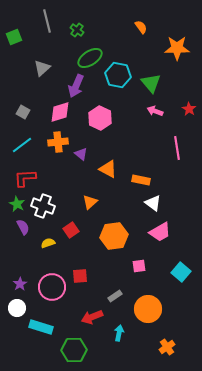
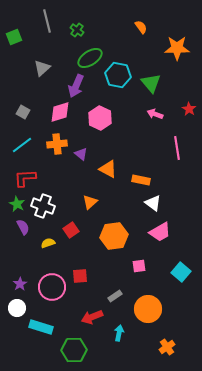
pink arrow at (155, 111): moved 3 px down
orange cross at (58, 142): moved 1 px left, 2 px down
